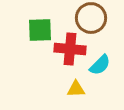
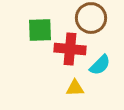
yellow triangle: moved 1 px left, 1 px up
